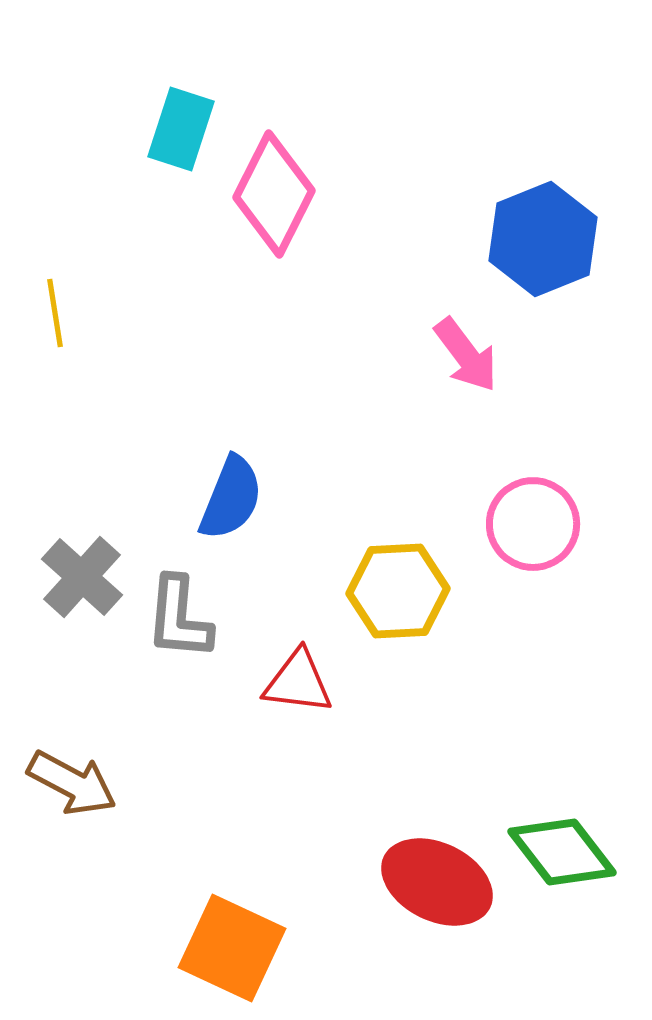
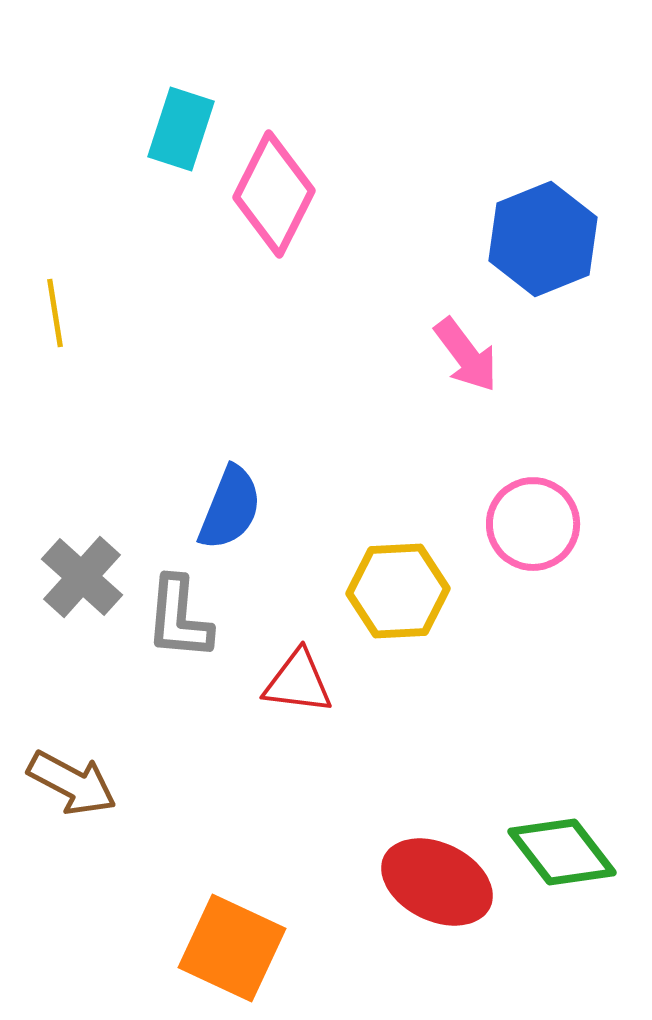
blue semicircle: moved 1 px left, 10 px down
